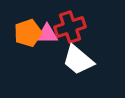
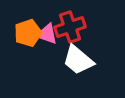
pink triangle: rotated 20 degrees clockwise
